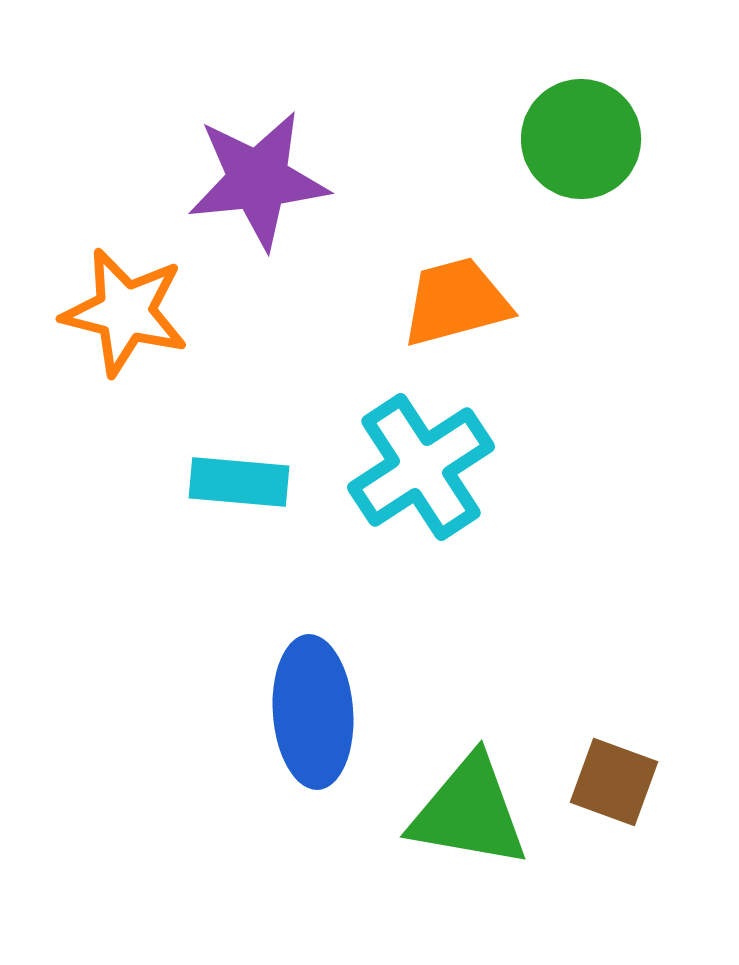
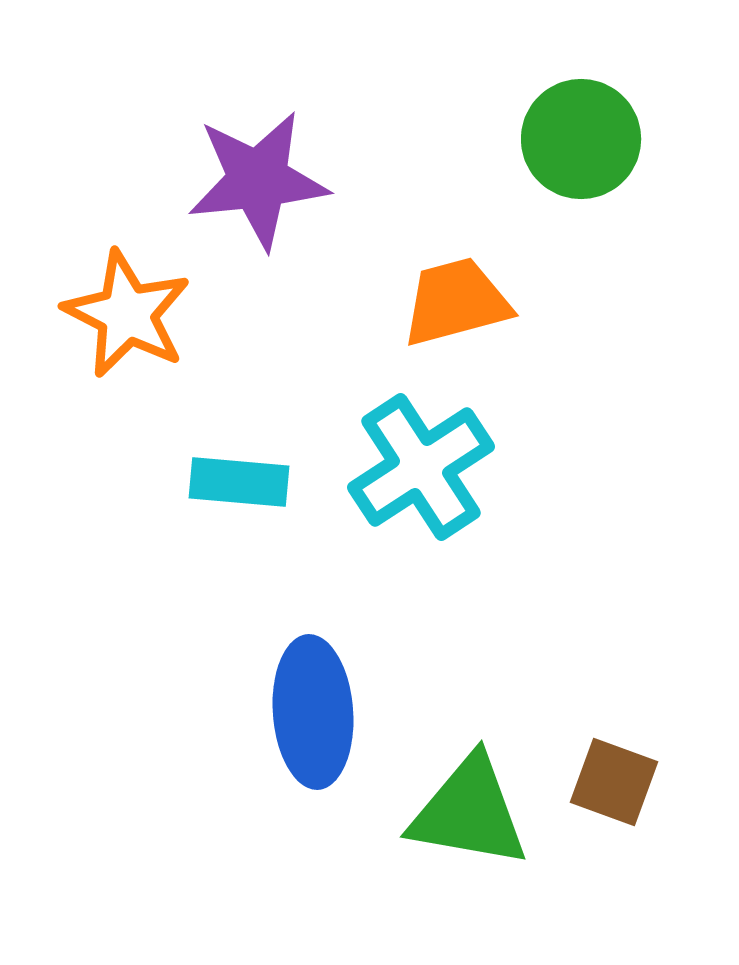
orange star: moved 2 px right, 2 px down; rotated 13 degrees clockwise
